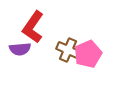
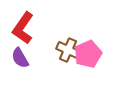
red L-shape: moved 10 px left, 1 px down
purple semicircle: moved 9 px down; rotated 65 degrees clockwise
